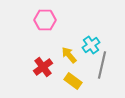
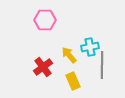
cyan cross: moved 1 px left, 2 px down; rotated 24 degrees clockwise
gray line: rotated 12 degrees counterclockwise
yellow rectangle: rotated 30 degrees clockwise
